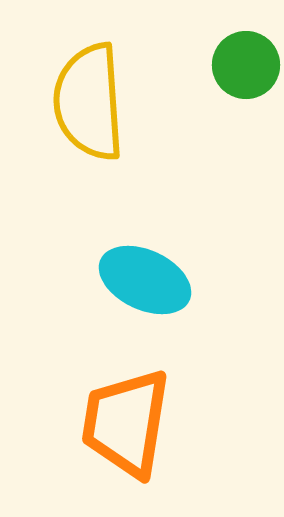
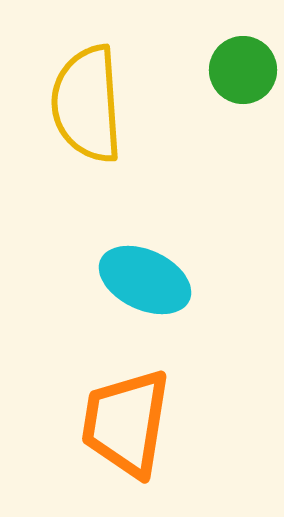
green circle: moved 3 px left, 5 px down
yellow semicircle: moved 2 px left, 2 px down
